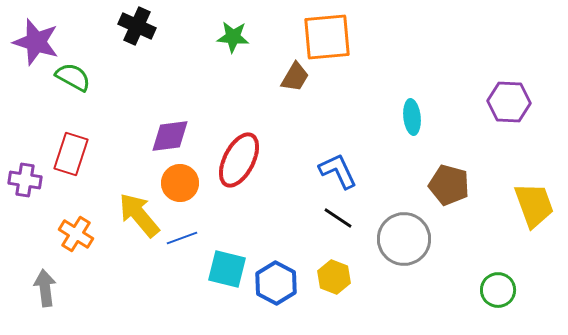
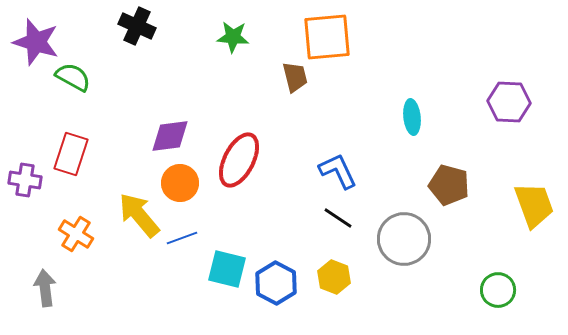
brown trapezoid: rotated 44 degrees counterclockwise
